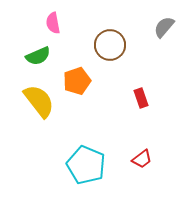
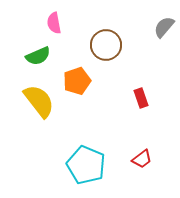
pink semicircle: moved 1 px right
brown circle: moved 4 px left
